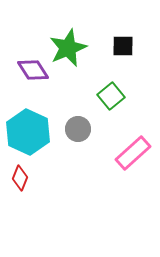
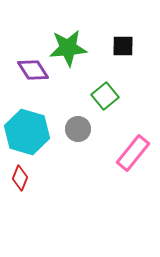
green star: rotated 18 degrees clockwise
green square: moved 6 px left
cyan hexagon: moved 1 px left; rotated 9 degrees counterclockwise
pink rectangle: rotated 9 degrees counterclockwise
